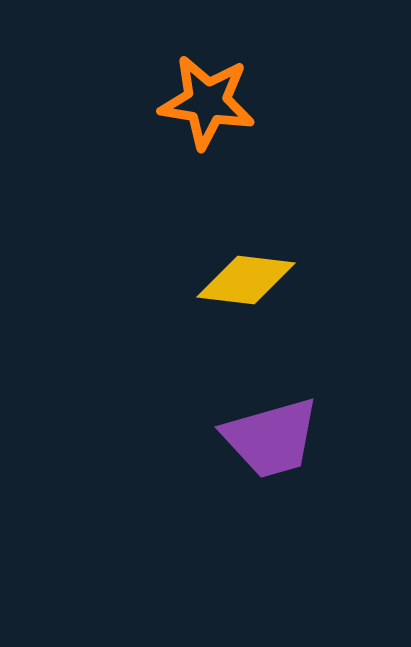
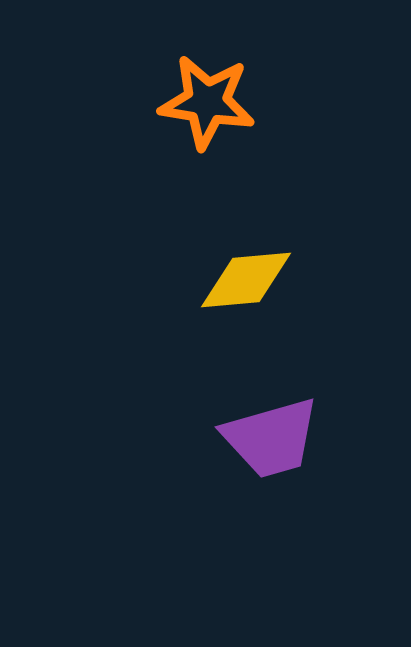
yellow diamond: rotated 12 degrees counterclockwise
